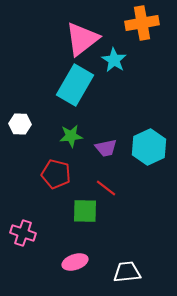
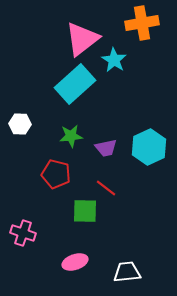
cyan rectangle: moved 1 px up; rotated 18 degrees clockwise
